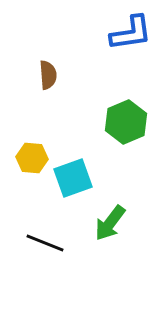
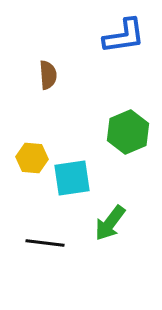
blue L-shape: moved 7 px left, 3 px down
green hexagon: moved 2 px right, 10 px down
cyan square: moved 1 px left; rotated 12 degrees clockwise
black line: rotated 15 degrees counterclockwise
